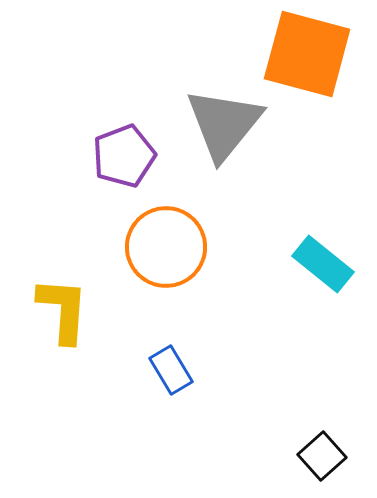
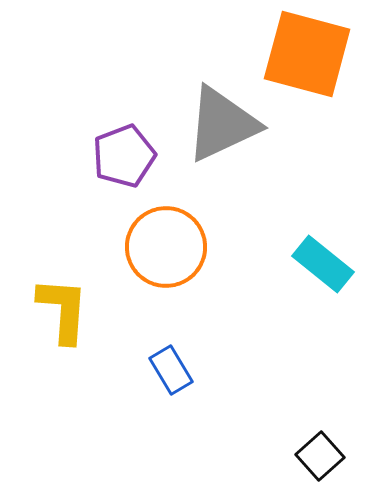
gray triangle: moved 2 px left; rotated 26 degrees clockwise
black square: moved 2 px left
